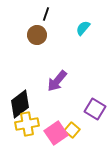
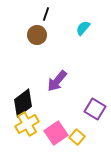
black diamond: moved 3 px right, 1 px up
yellow cross: rotated 20 degrees counterclockwise
yellow square: moved 5 px right, 7 px down
